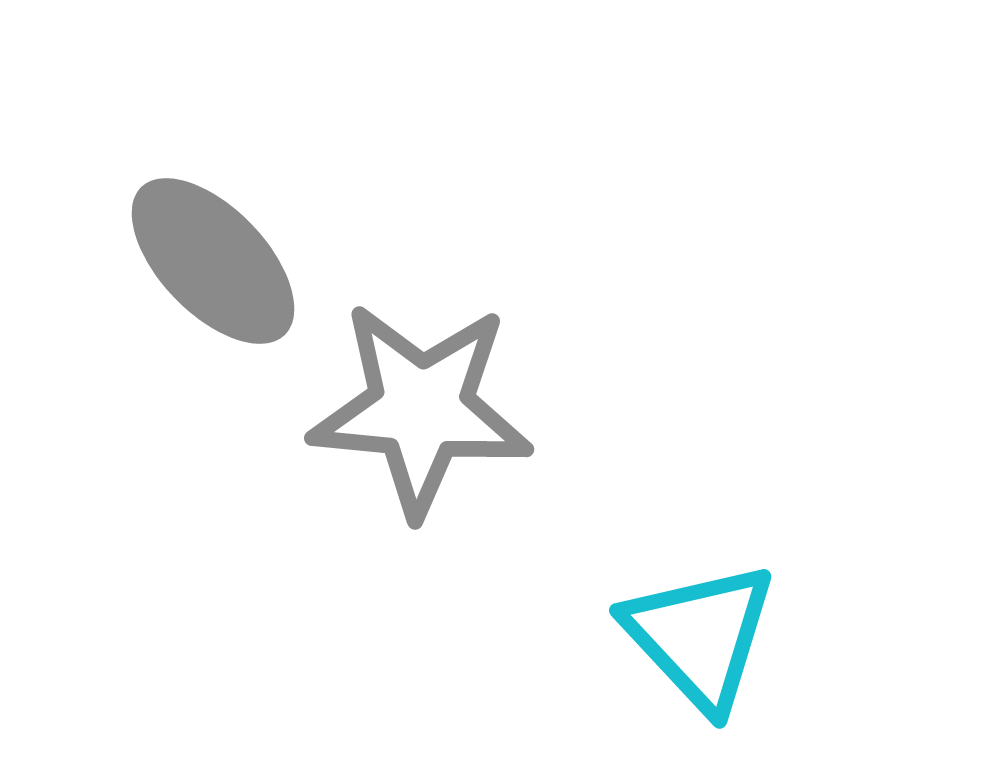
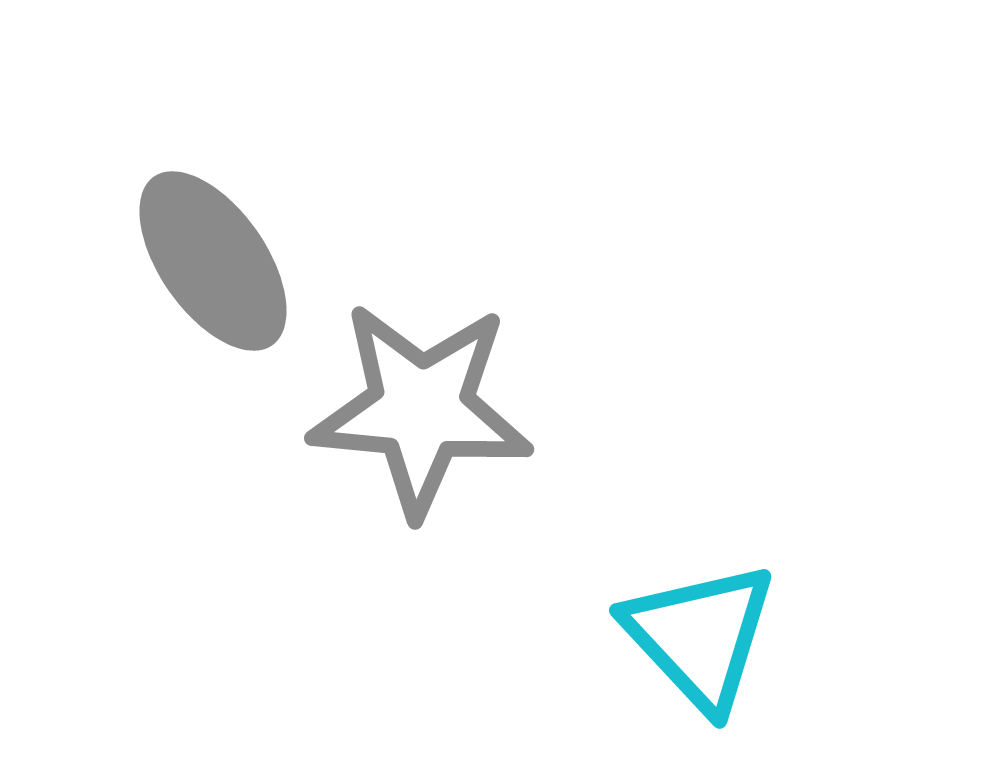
gray ellipse: rotated 9 degrees clockwise
